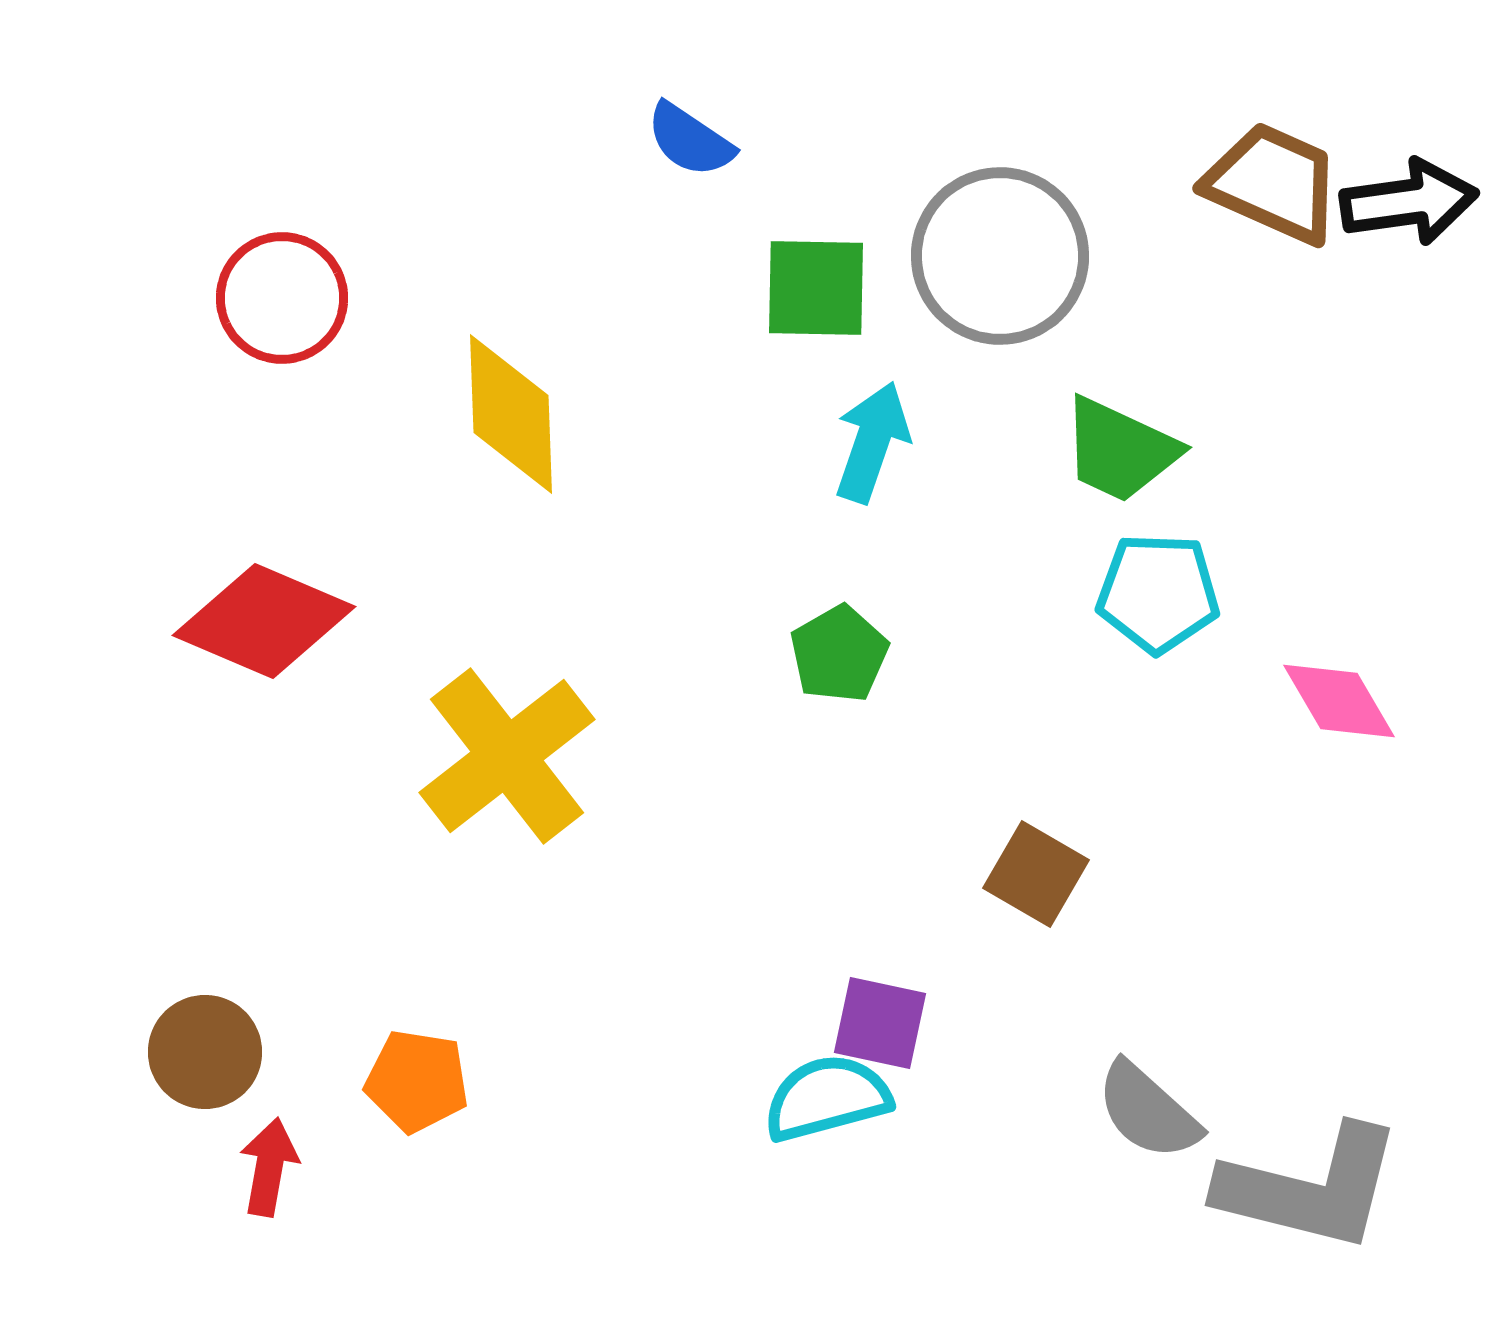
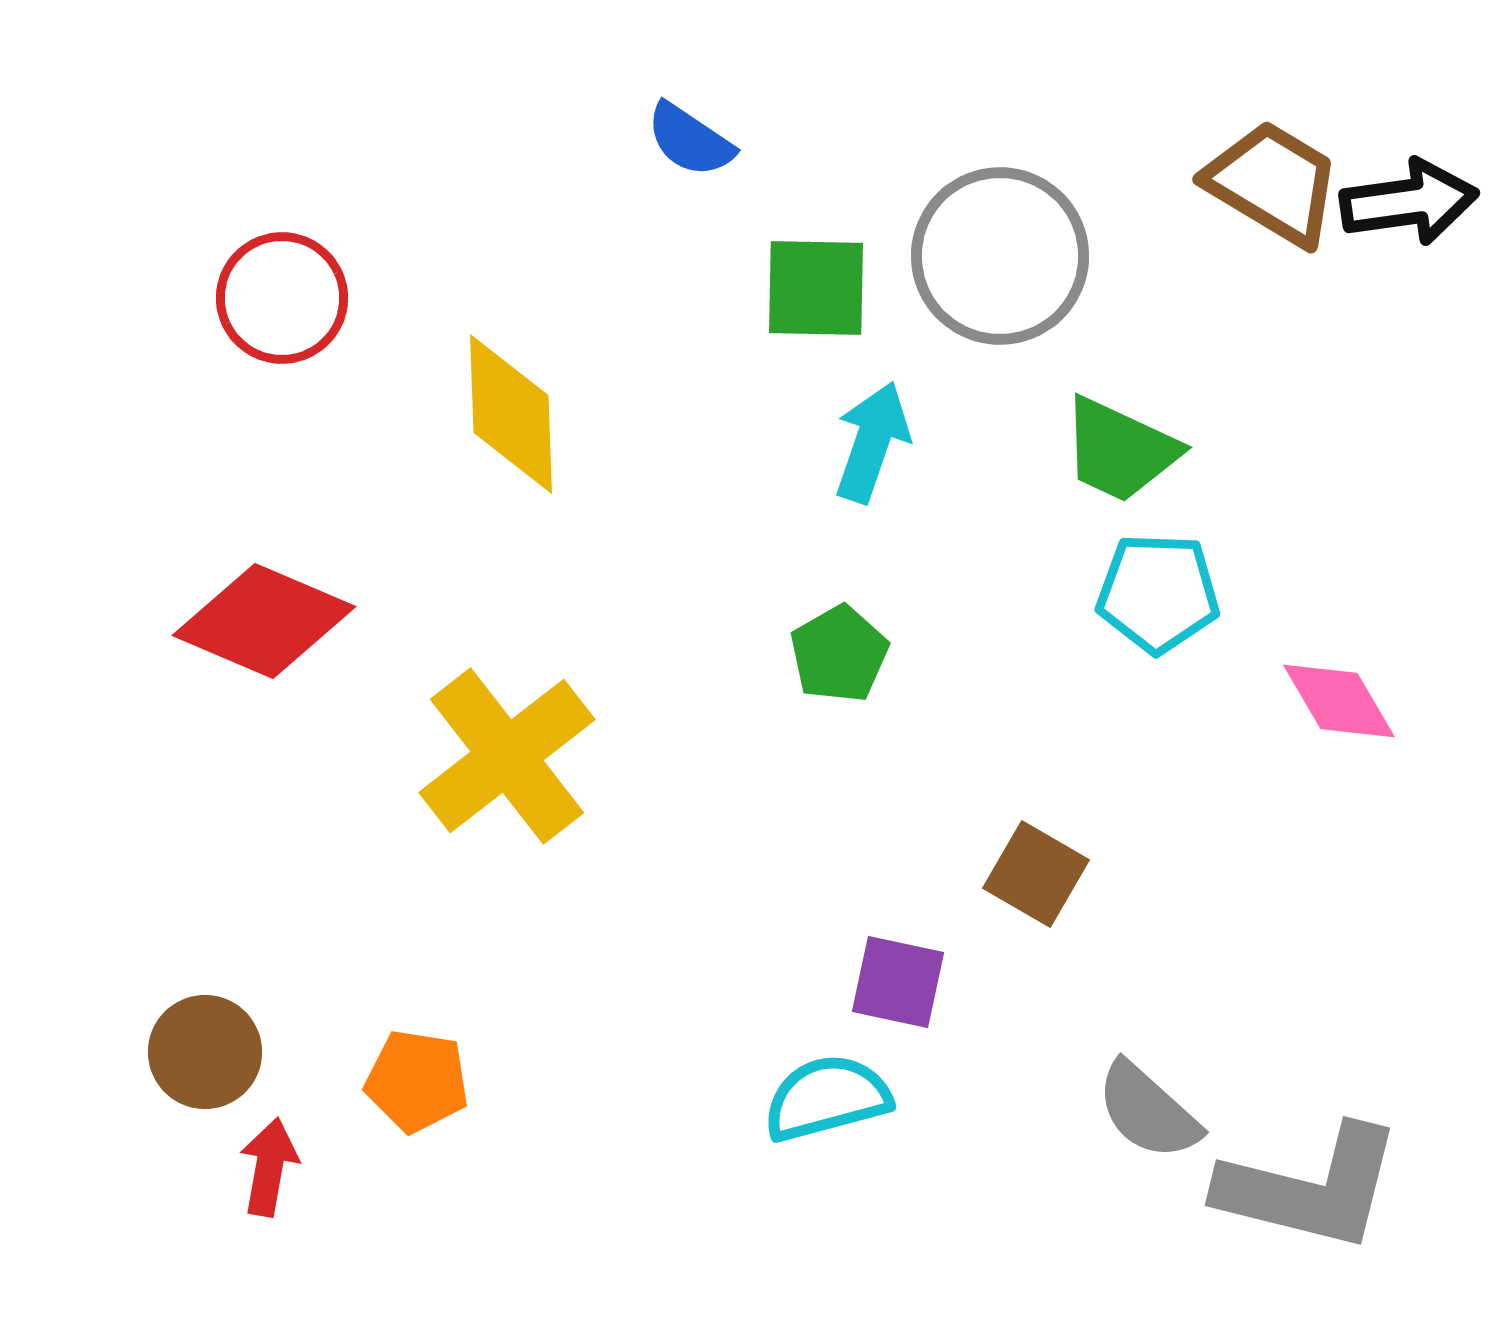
brown trapezoid: rotated 7 degrees clockwise
purple square: moved 18 px right, 41 px up
